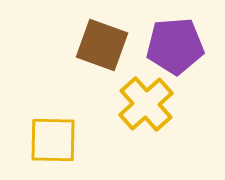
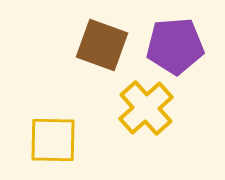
yellow cross: moved 4 px down
